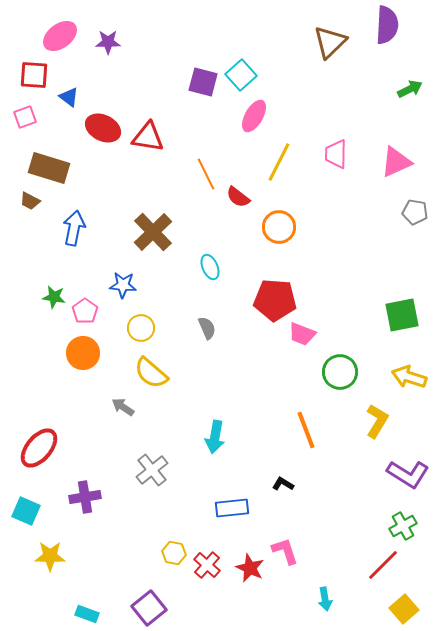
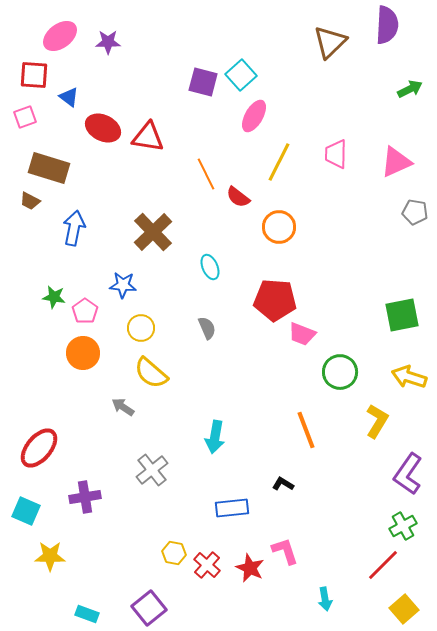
purple L-shape at (408, 474): rotated 93 degrees clockwise
